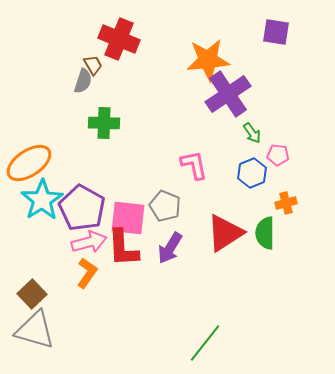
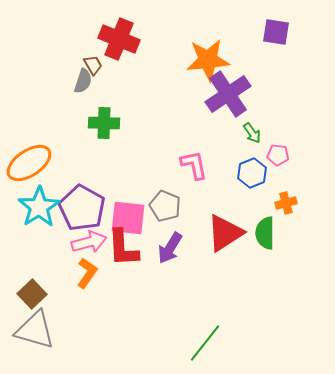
cyan star: moved 3 px left, 7 px down
